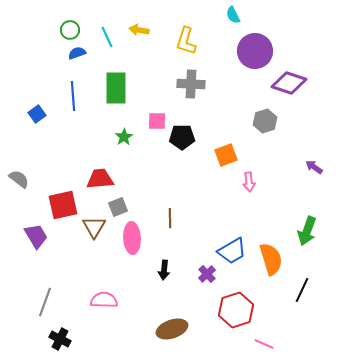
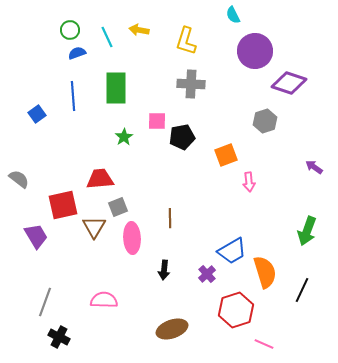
black pentagon: rotated 10 degrees counterclockwise
orange semicircle: moved 6 px left, 13 px down
black cross: moved 1 px left, 2 px up
